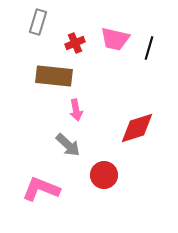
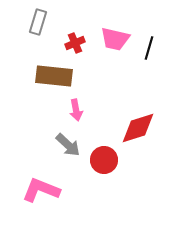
red diamond: moved 1 px right
red circle: moved 15 px up
pink L-shape: moved 1 px down
